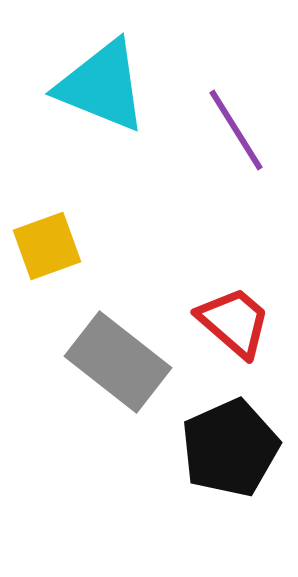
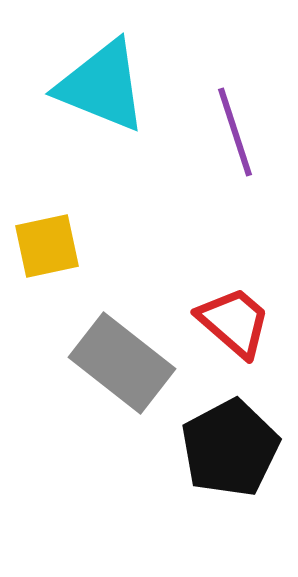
purple line: moved 1 px left, 2 px down; rotated 14 degrees clockwise
yellow square: rotated 8 degrees clockwise
gray rectangle: moved 4 px right, 1 px down
black pentagon: rotated 4 degrees counterclockwise
